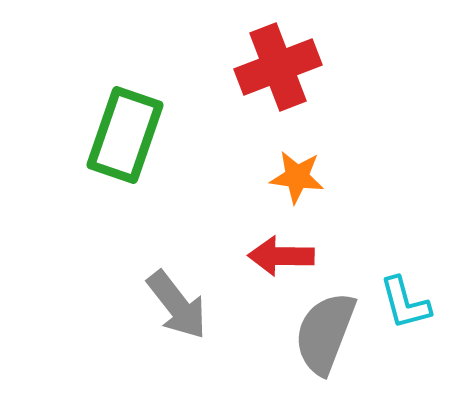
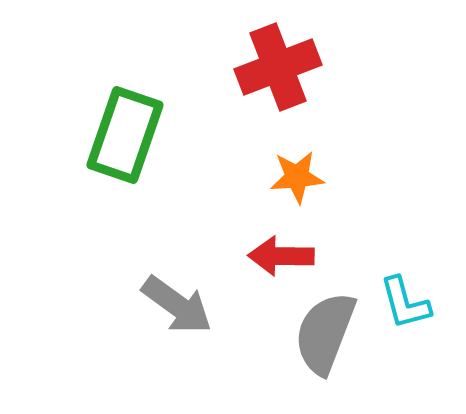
orange star: rotated 12 degrees counterclockwise
gray arrow: rotated 16 degrees counterclockwise
